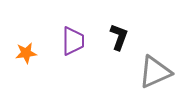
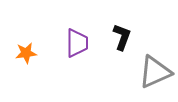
black L-shape: moved 3 px right
purple trapezoid: moved 4 px right, 2 px down
